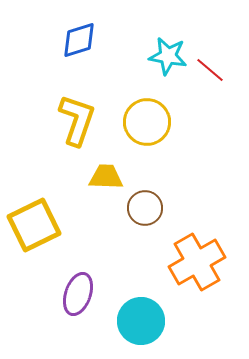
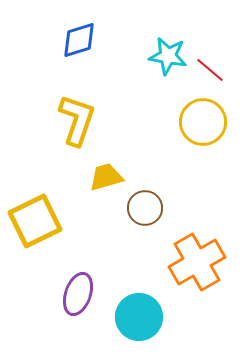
yellow circle: moved 56 px right
yellow trapezoid: rotated 18 degrees counterclockwise
yellow square: moved 1 px right, 4 px up
cyan circle: moved 2 px left, 4 px up
